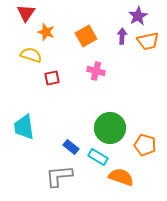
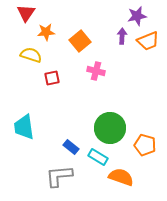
purple star: moved 1 px left; rotated 18 degrees clockwise
orange star: rotated 24 degrees counterclockwise
orange square: moved 6 px left, 5 px down; rotated 10 degrees counterclockwise
orange trapezoid: rotated 10 degrees counterclockwise
